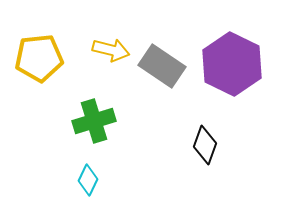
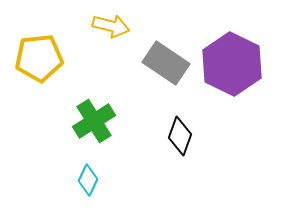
yellow arrow: moved 24 px up
gray rectangle: moved 4 px right, 3 px up
green cross: rotated 15 degrees counterclockwise
black diamond: moved 25 px left, 9 px up
